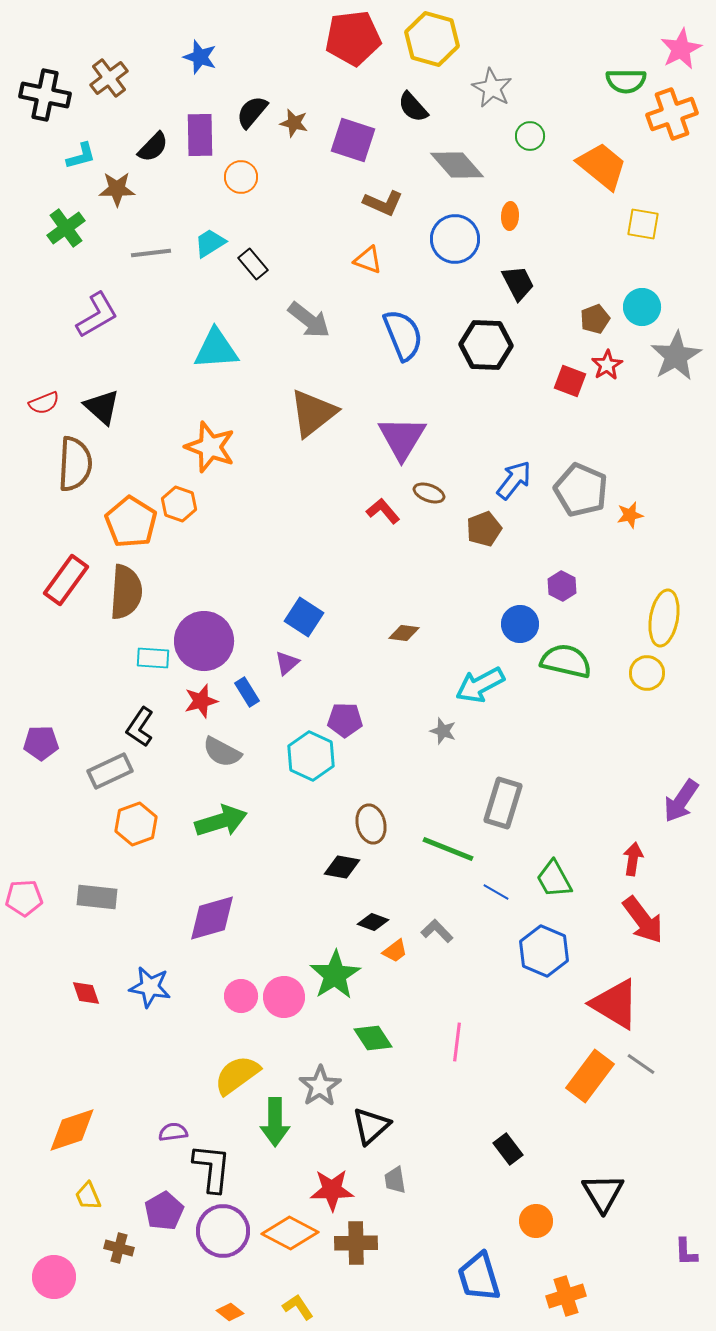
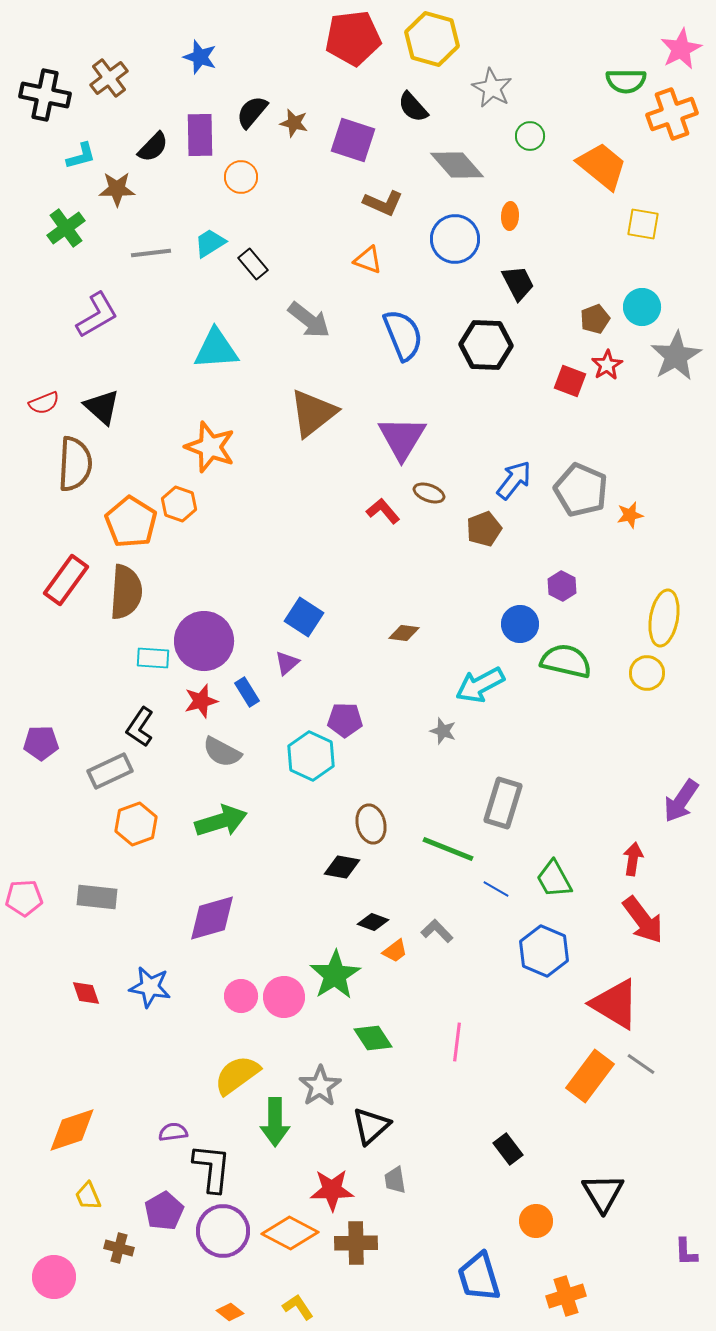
blue line at (496, 892): moved 3 px up
